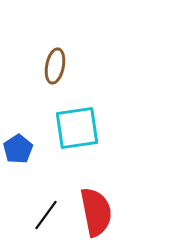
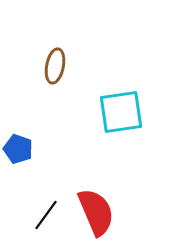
cyan square: moved 44 px right, 16 px up
blue pentagon: rotated 20 degrees counterclockwise
red semicircle: rotated 12 degrees counterclockwise
